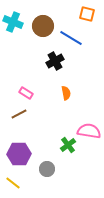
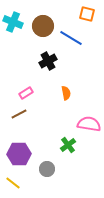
black cross: moved 7 px left
pink rectangle: rotated 64 degrees counterclockwise
pink semicircle: moved 7 px up
